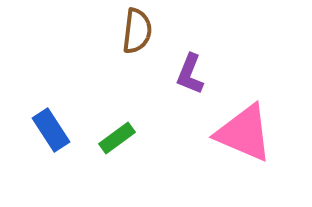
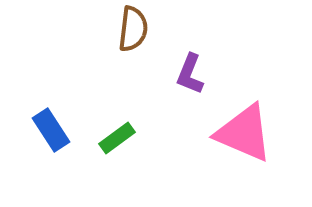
brown semicircle: moved 4 px left, 2 px up
